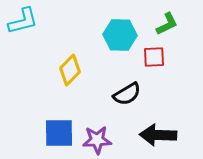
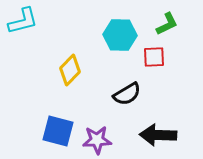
blue square: moved 1 px left, 2 px up; rotated 16 degrees clockwise
